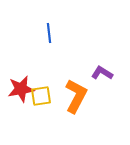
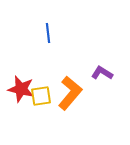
blue line: moved 1 px left
red star: rotated 24 degrees clockwise
orange L-shape: moved 6 px left, 3 px up; rotated 12 degrees clockwise
